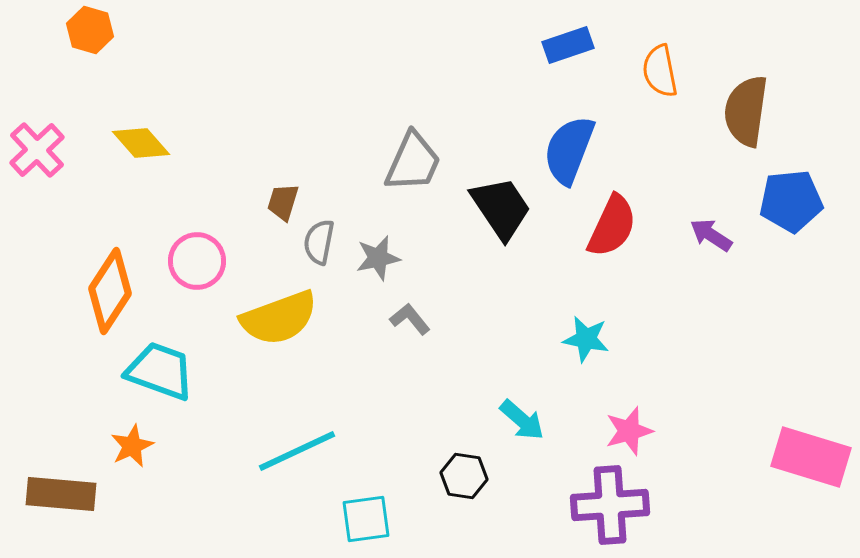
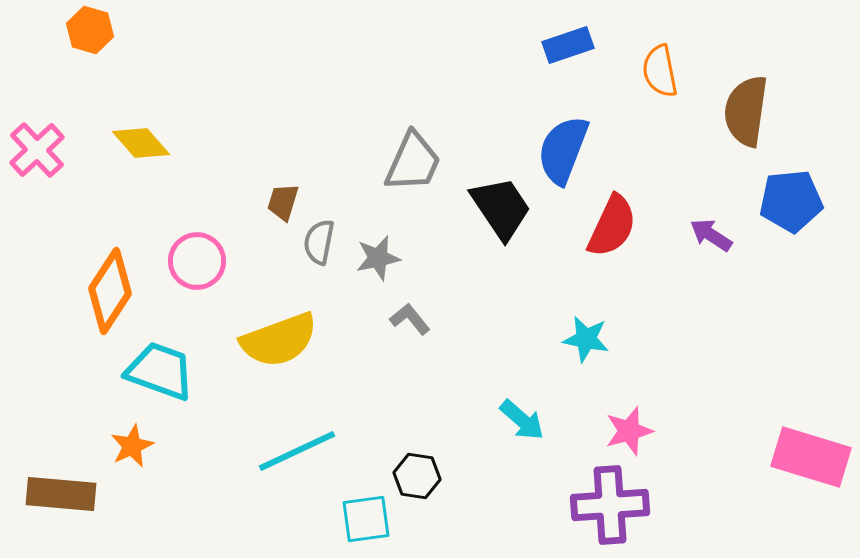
blue semicircle: moved 6 px left
yellow semicircle: moved 22 px down
black hexagon: moved 47 px left
